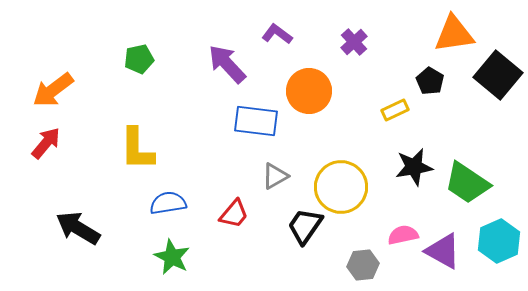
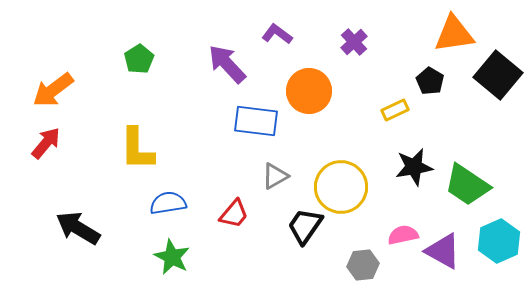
green pentagon: rotated 20 degrees counterclockwise
green trapezoid: moved 2 px down
